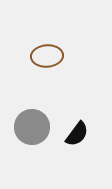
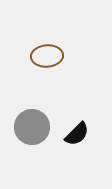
black semicircle: rotated 8 degrees clockwise
